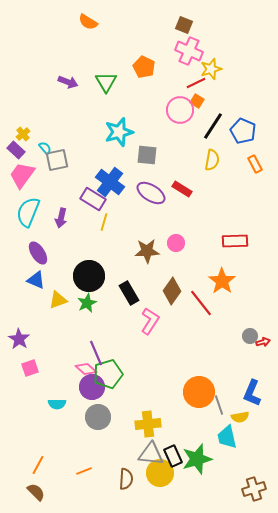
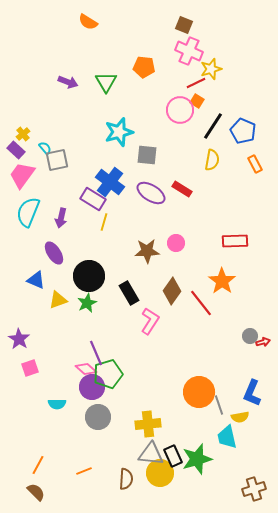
orange pentagon at (144, 67): rotated 20 degrees counterclockwise
purple ellipse at (38, 253): moved 16 px right
